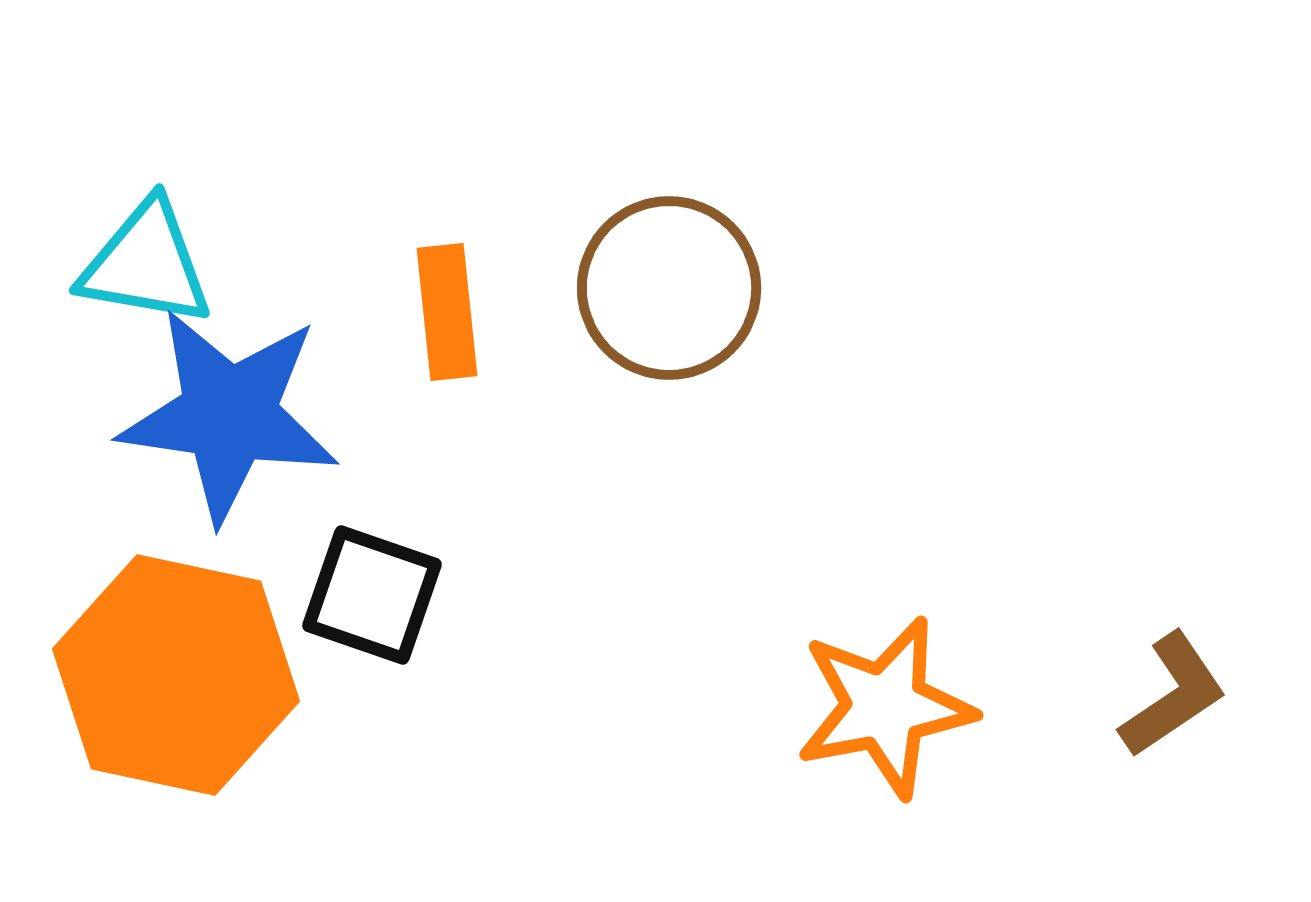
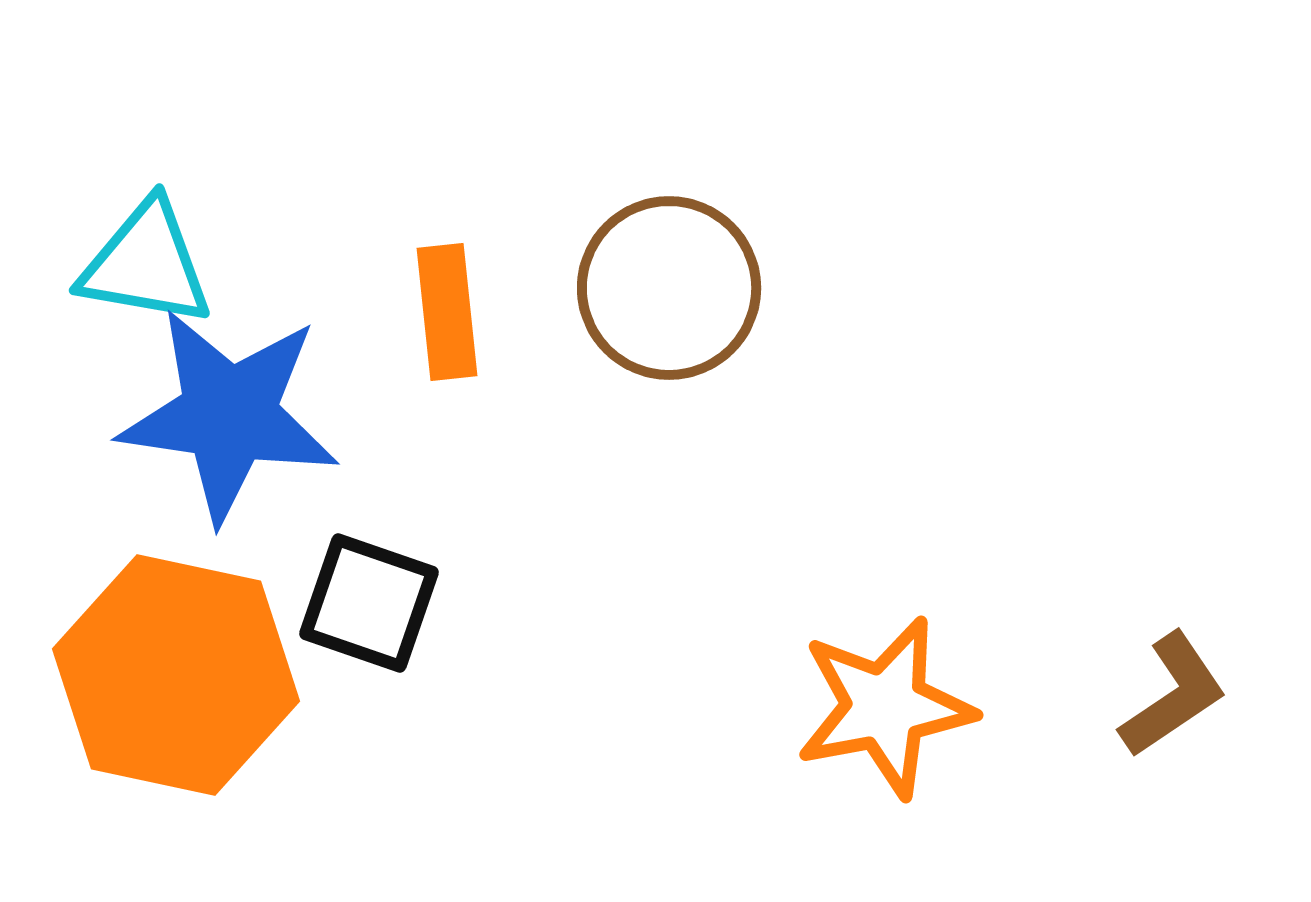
black square: moved 3 px left, 8 px down
